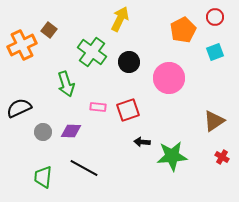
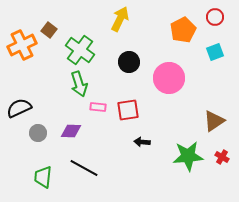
green cross: moved 12 px left, 2 px up
green arrow: moved 13 px right
red square: rotated 10 degrees clockwise
gray circle: moved 5 px left, 1 px down
green star: moved 16 px right
